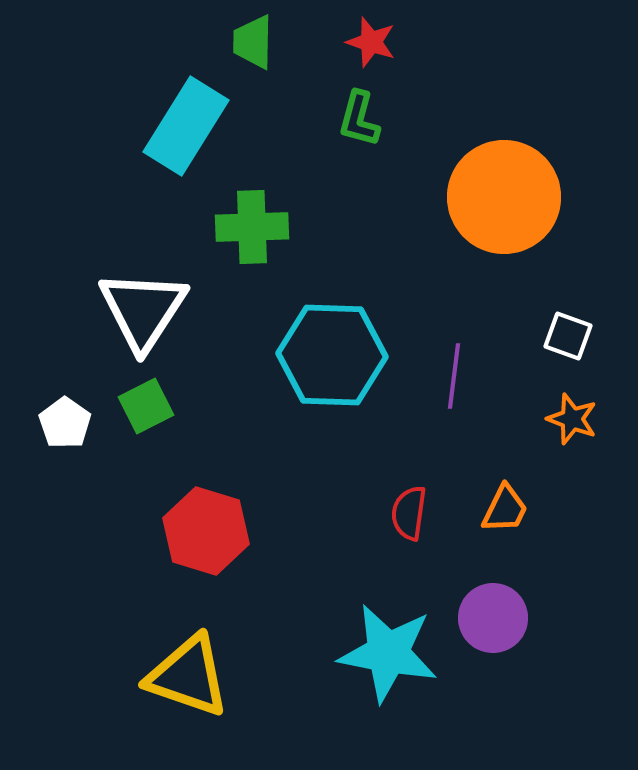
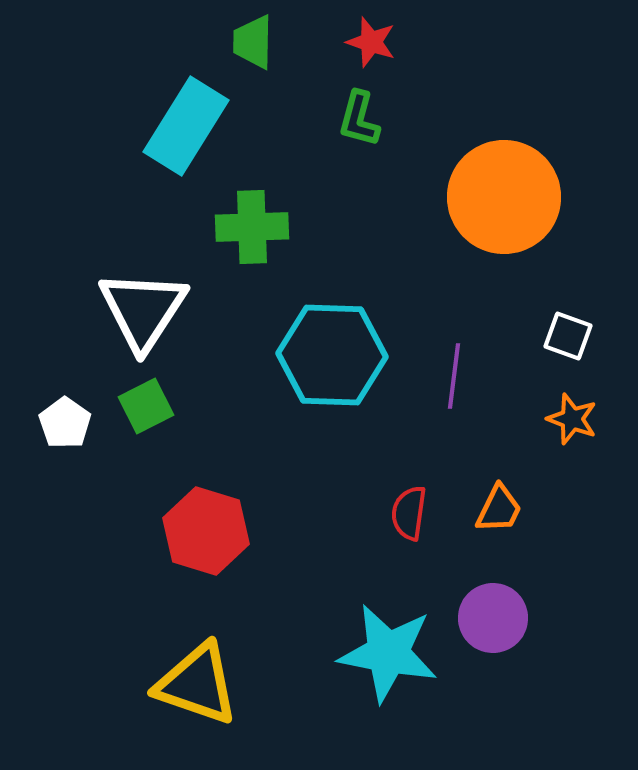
orange trapezoid: moved 6 px left
yellow triangle: moved 9 px right, 8 px down
